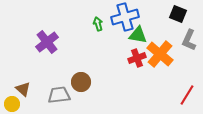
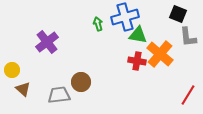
gray L-shape: moved 1 px left, 3 px up; rotated 30 degrees counterclockwise
red cross: moved 3 px down; rotated 30 degrees clockwise
red line: moved 1 px right
yellow circle: moved 34 px up
